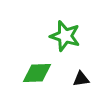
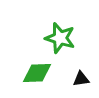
green star: moved 5 px left, 2 px down
